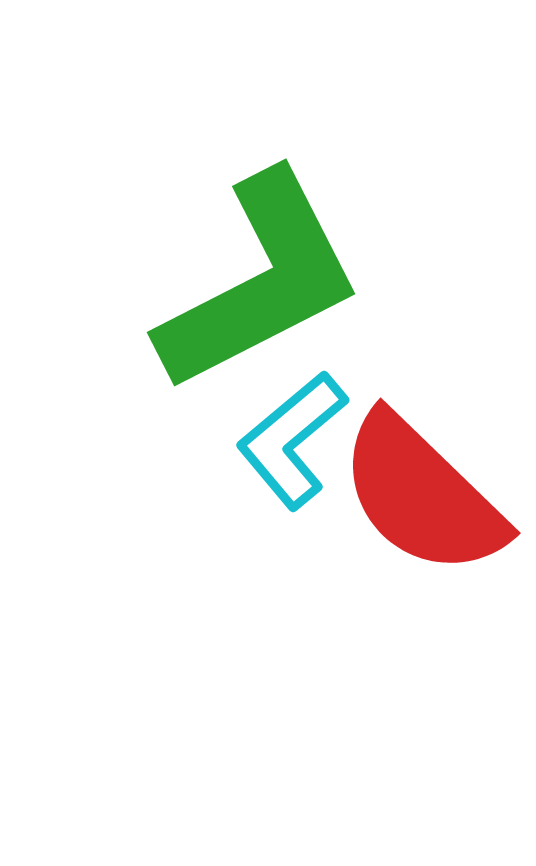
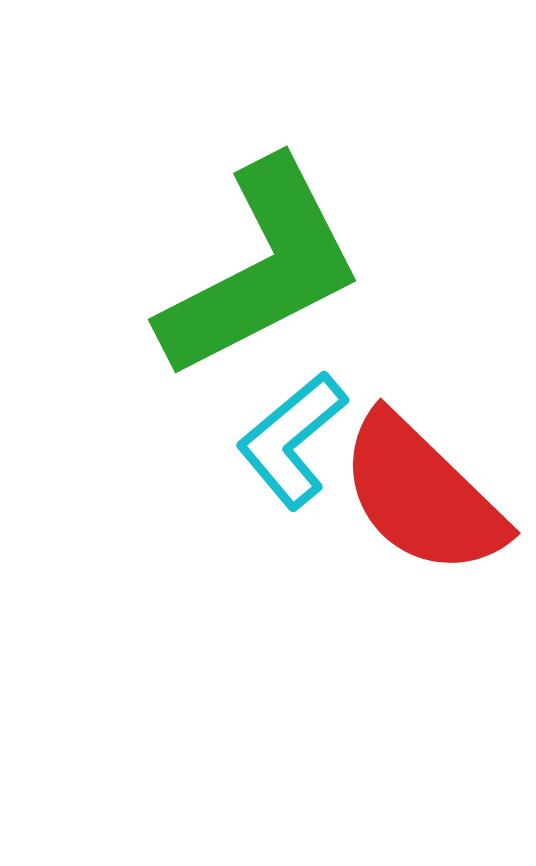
green L-shape: moved 1 px right, 13 px up
